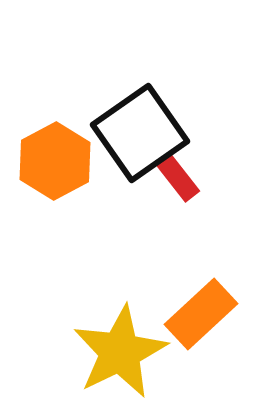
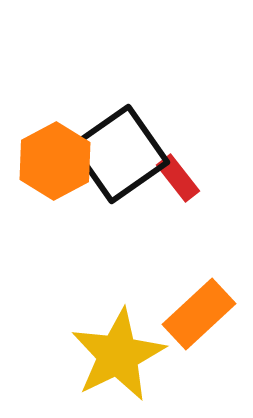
black square: moved 20 px left, 21 px down
orange rectangle: moved 2 px left
yellow star: moved 2 px left, 3 px down
